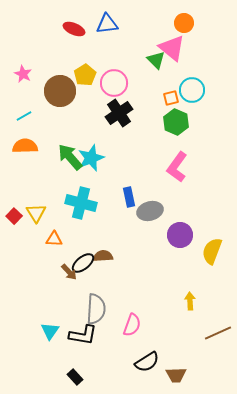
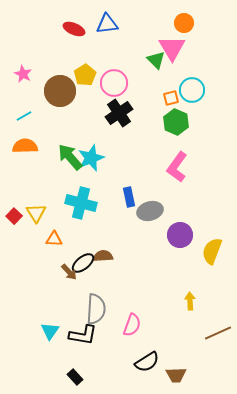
pink triangle: rotated 20 degrees clockwise
